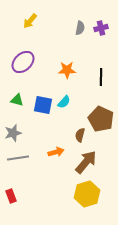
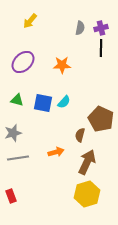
orange star: moved 5 px left, 5 px up
black line: moved 29 px up
blue square: moved 2 px up
brown arrow: moved 1 px right; rotated 15 degrees counterclockwise
